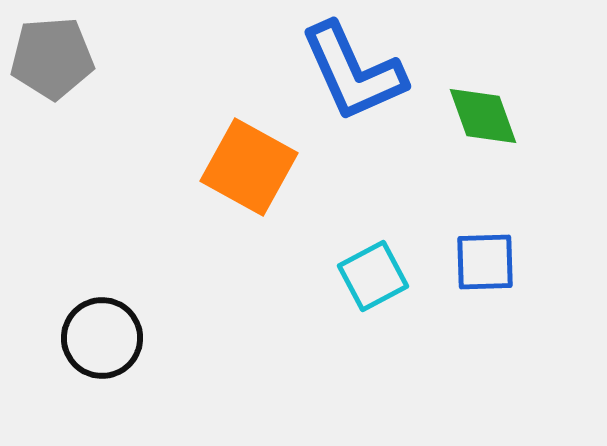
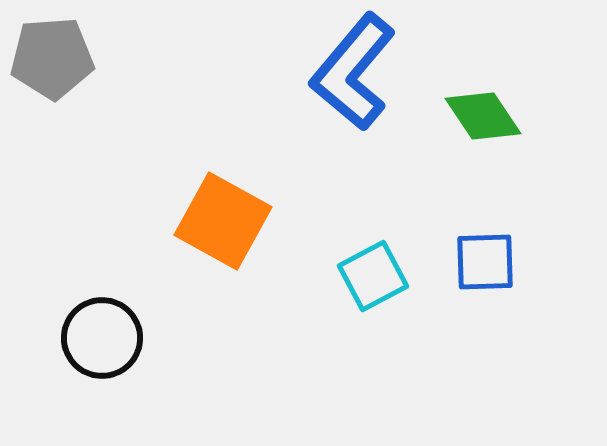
blue L-shape: rotated 64 degrees clockwise
green diamond: rotated 14 degrees counterclockwise
orange square: moved 26 px left, 54 px down
